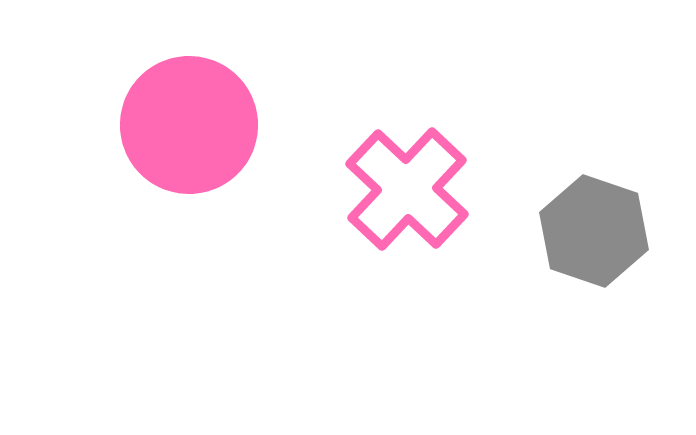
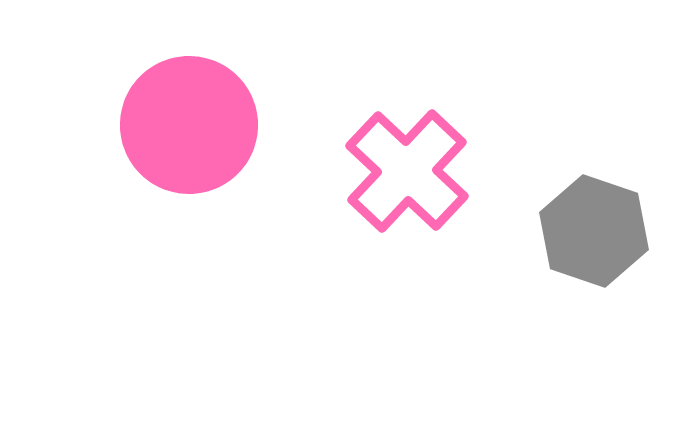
pink cross: moved 18 px up
